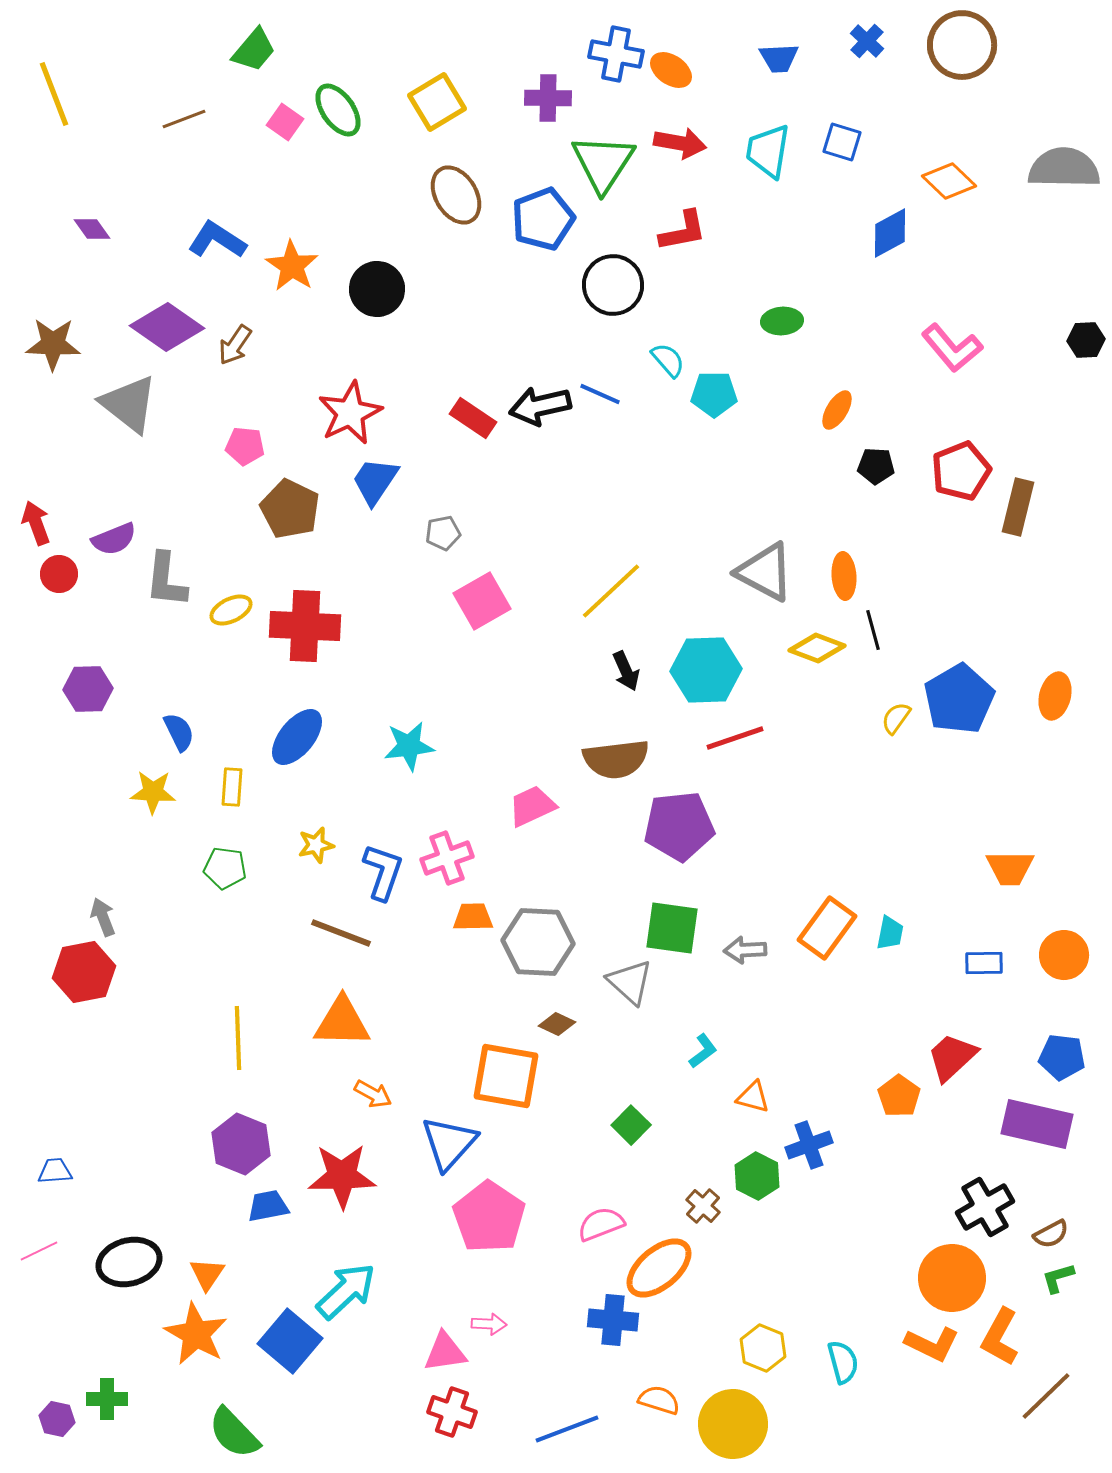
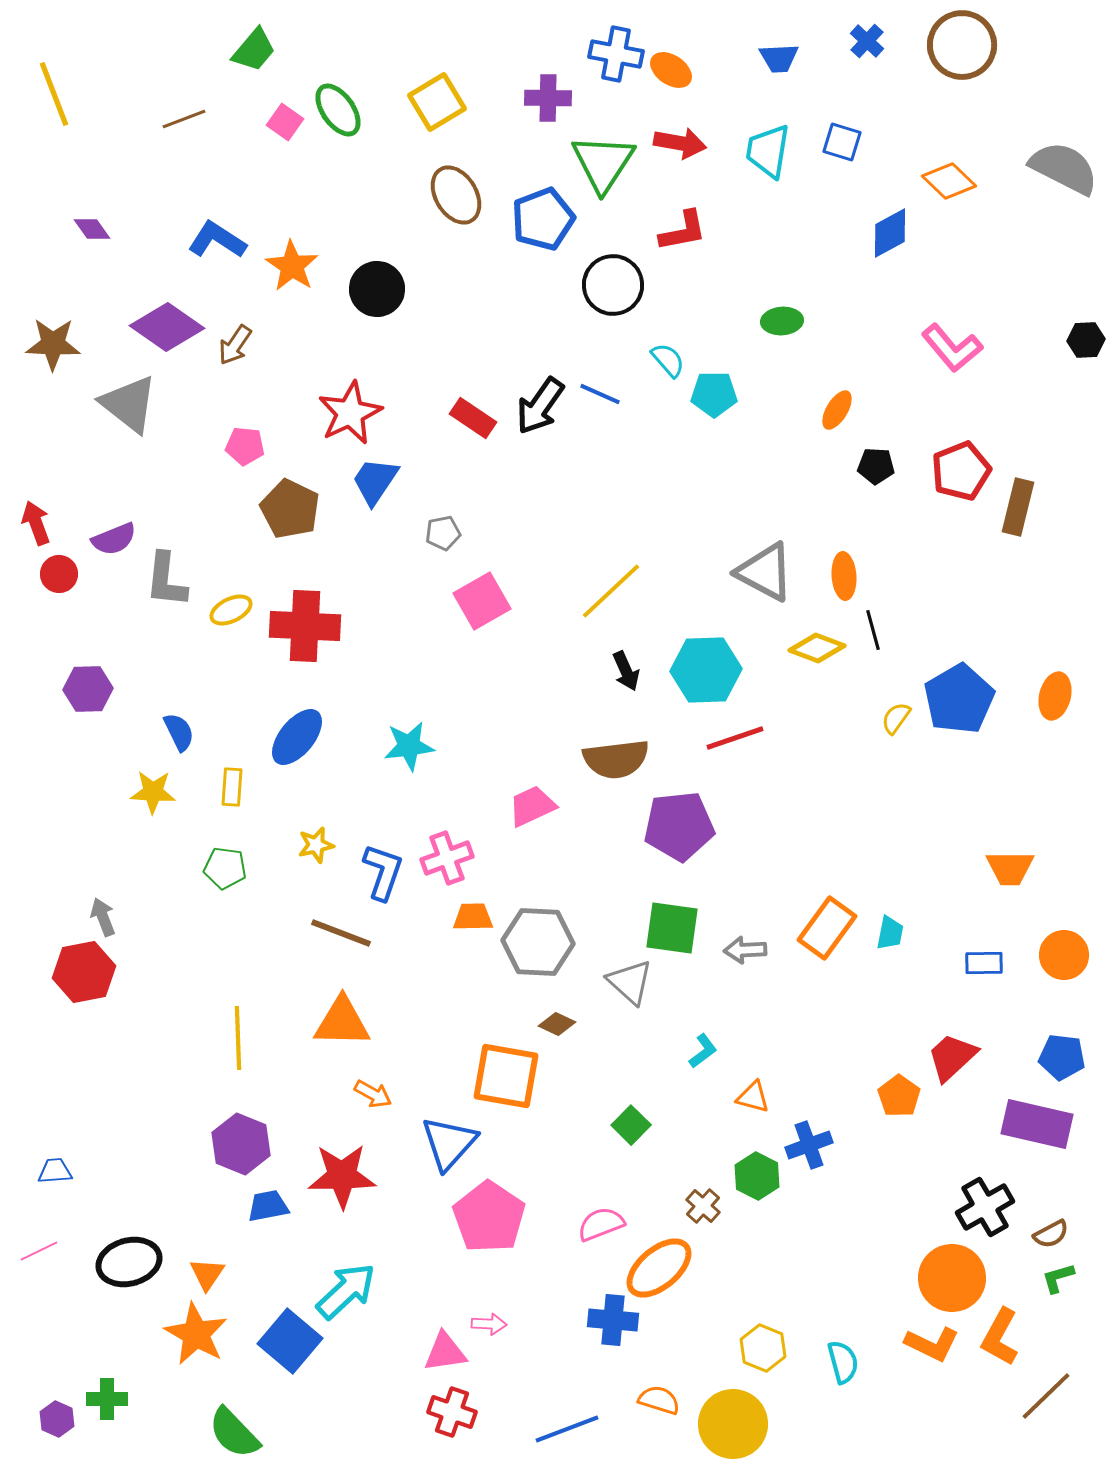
gray semicircle at (1064, 168): rotated 26 degrees clockwise
black arrow at (540, 406): rotated 42 degrees counterclockwise
purple hexagon at (57, 1419): rotated 12 degrees clockwise
